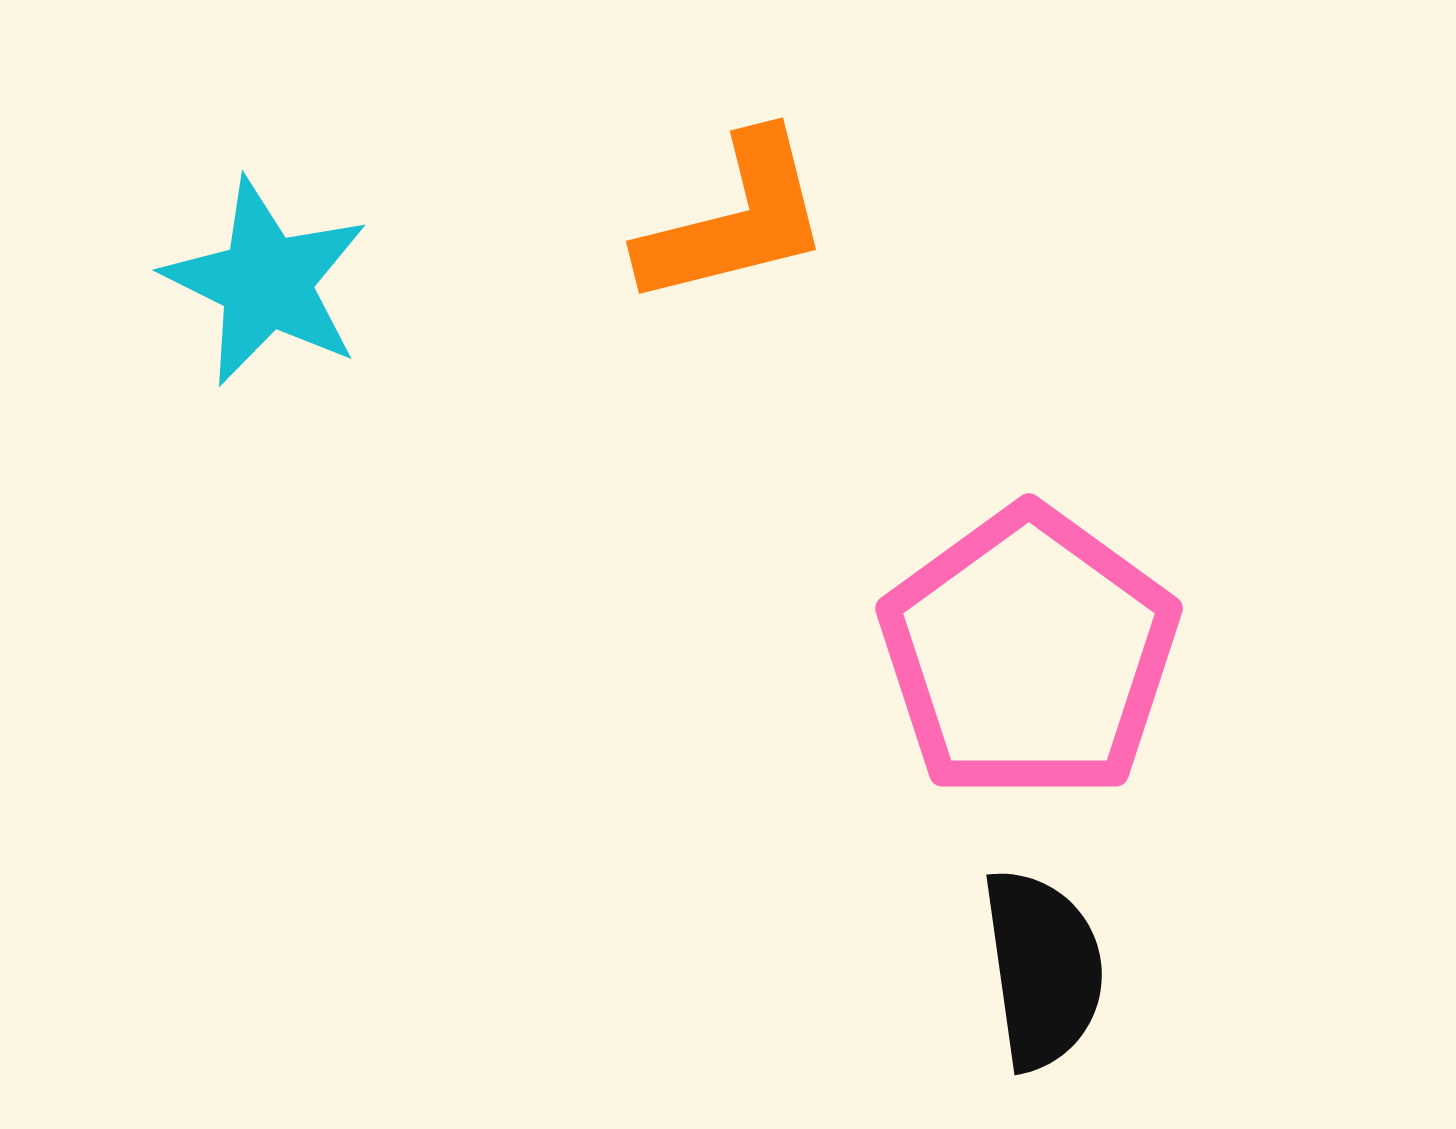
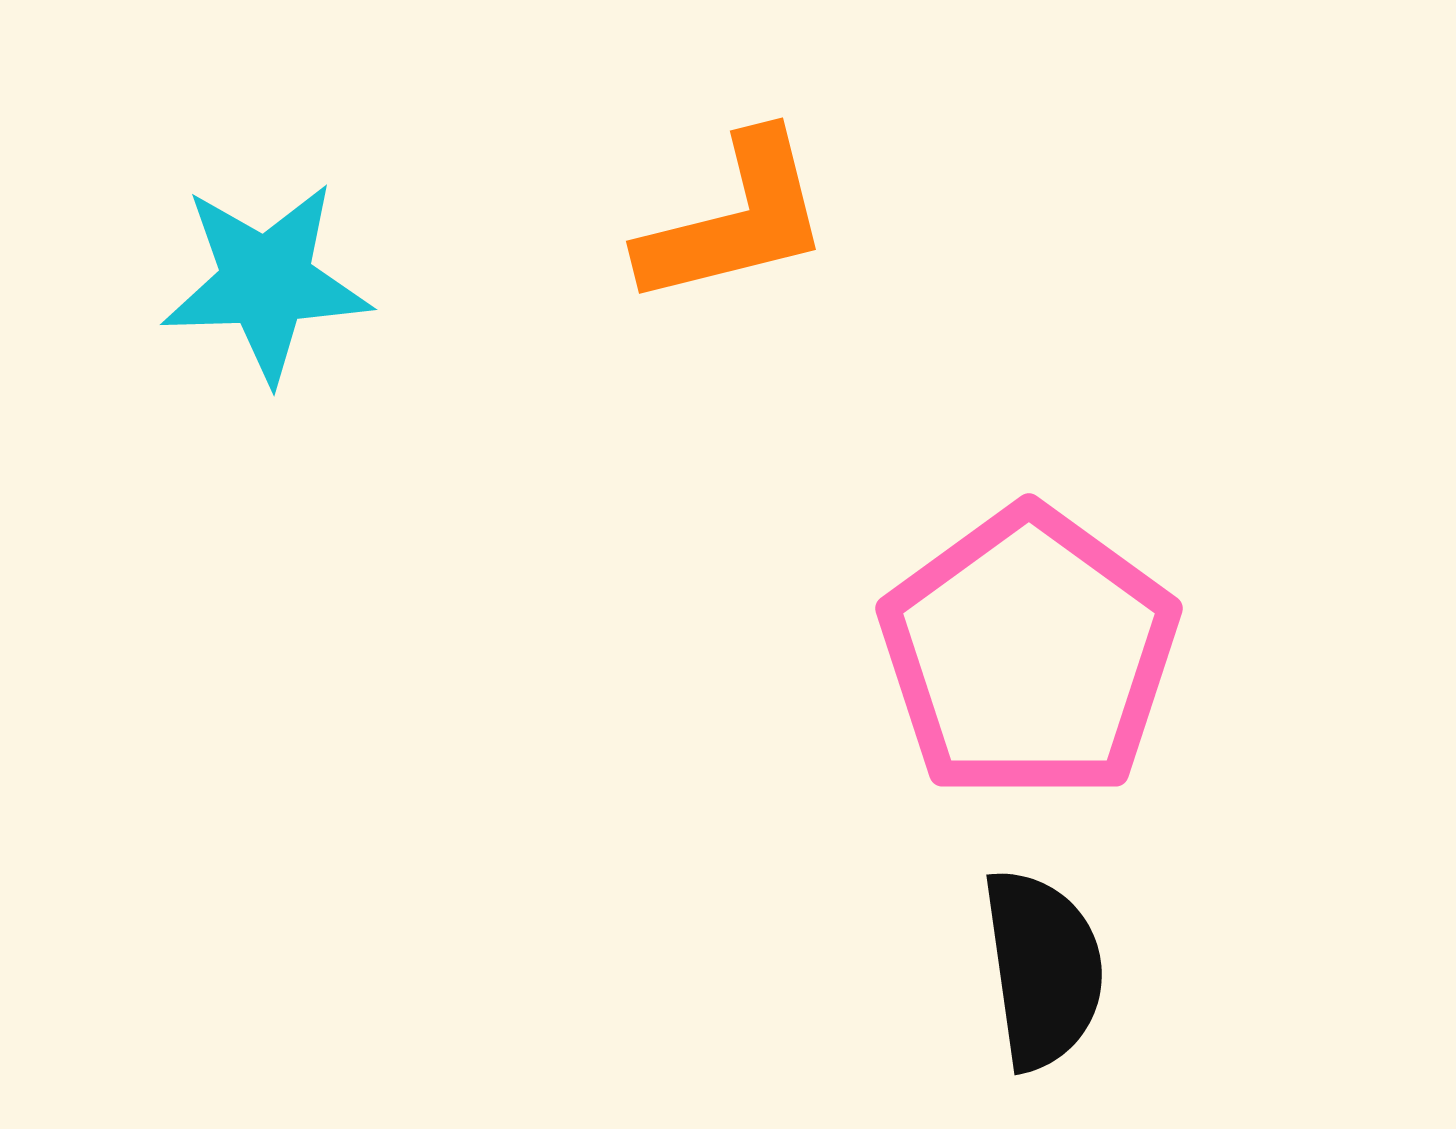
cyan star: rotated 28 degrees counterclockwise
